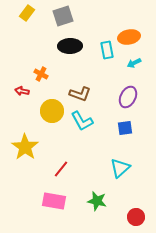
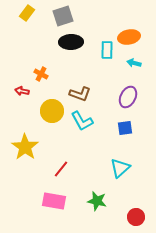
black ellipse: moved 1 px right, 4 px up
cyan rectangle: rotated 12 degrees clockwise
cyan arrow: rotated 40 degrees clockwise
